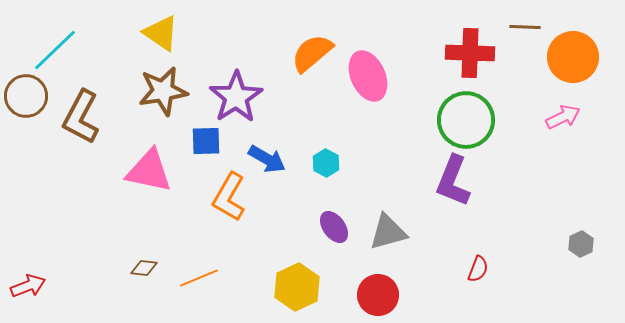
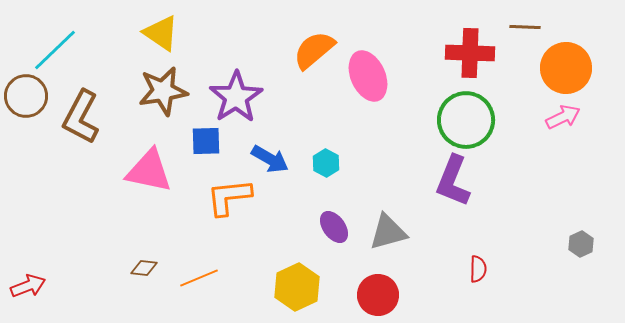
orange semicircle: moved 2 px right, 3 px up
orange circle: moved 7 px left, 11 px down
blue arrow: moved 3 px right
orange L-shape: rotated 54 degrees clockwise
red semicircle: rotated 20 degrees counterclockwise
